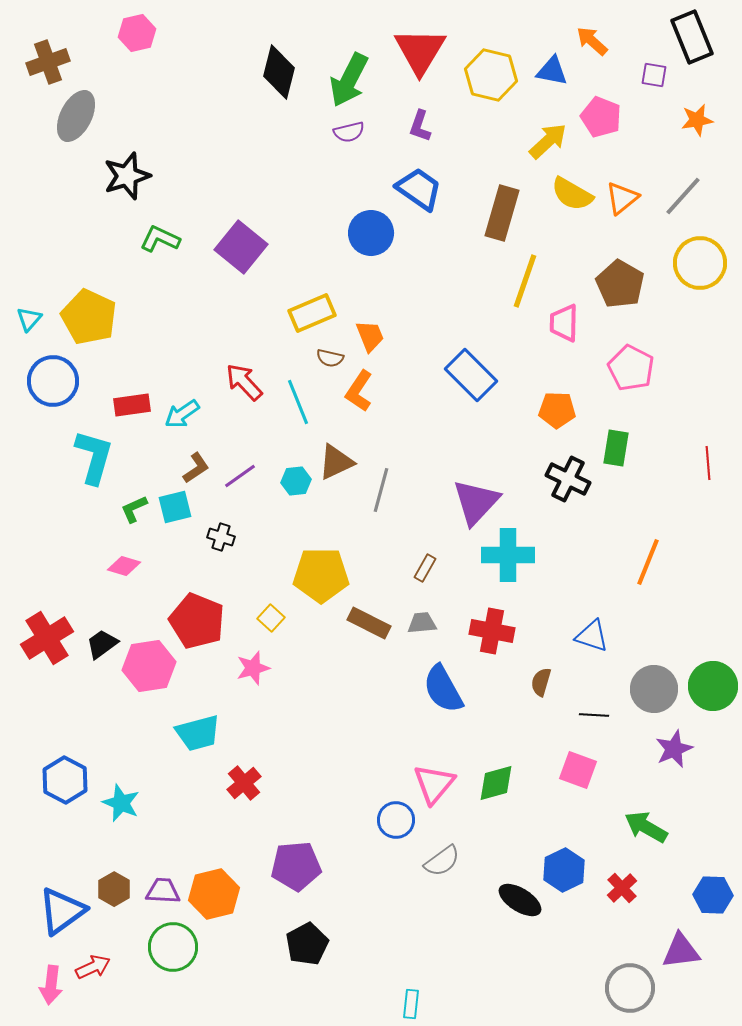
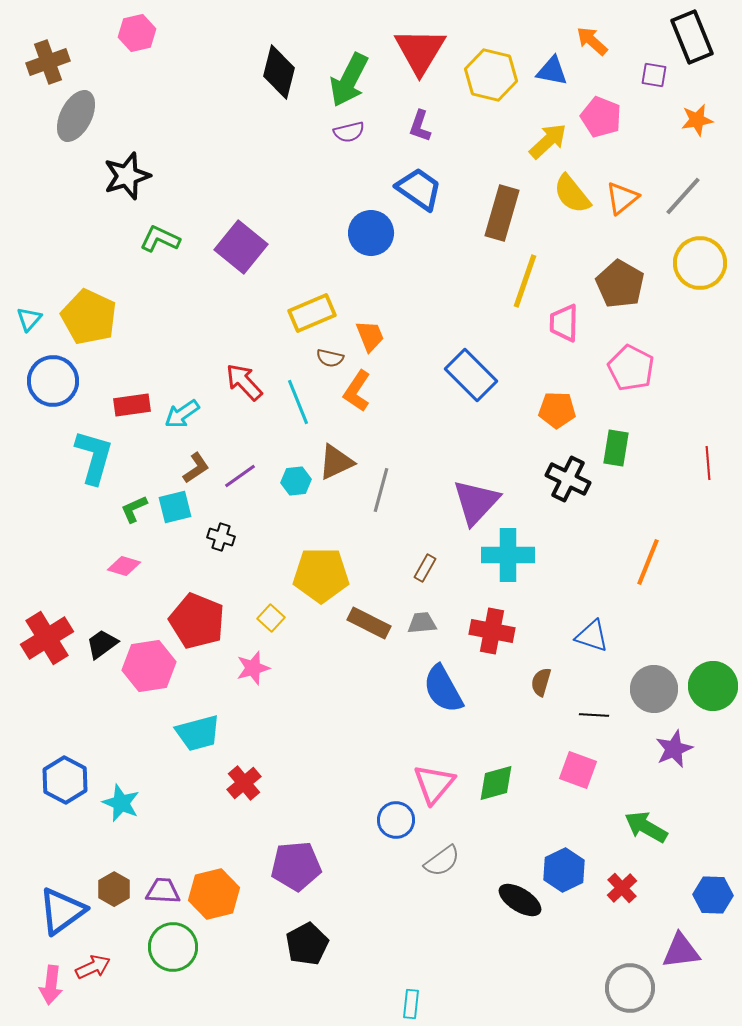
yellow semicircle at (572, 194): rotated 21 degrees clockwise
orange L-shape at (359, 391): moved 2 px left
